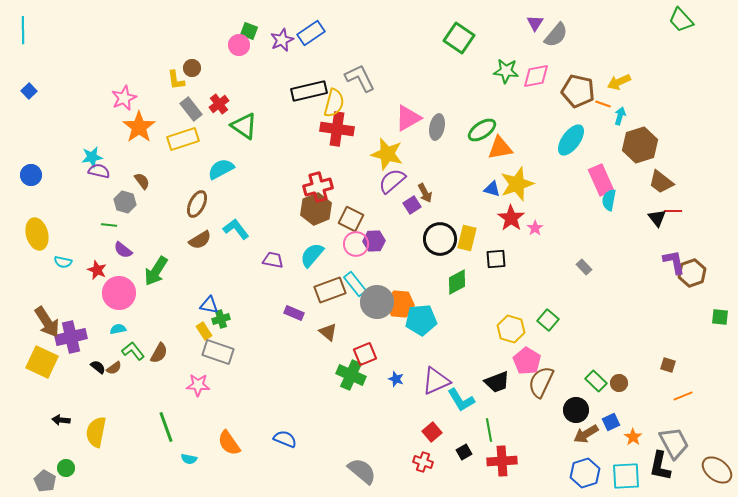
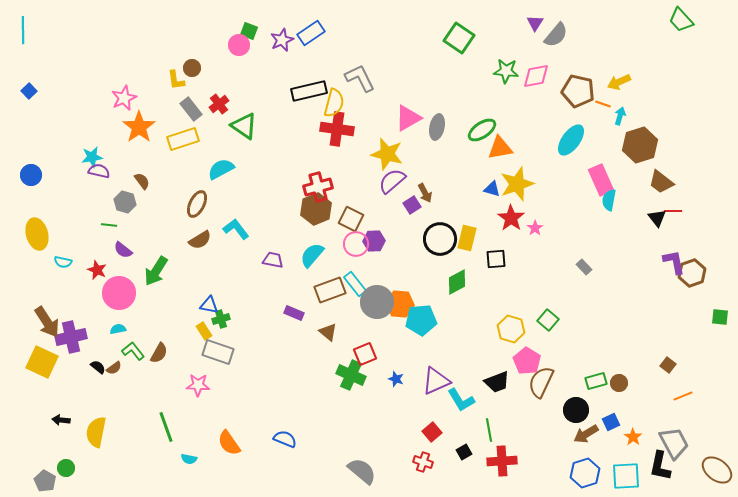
brown square at (668, 365): rotated 21 degrees clockwise
green rectangle at (596, 381): rotated 60 degrees counterclockwise
